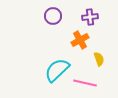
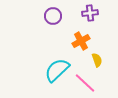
purple cross: moved 4 px up
orange cross: moved 1 px right, 1 px down
yellow semicircle: moved 2 px left, 1 px down
pink line: rotated 30 degrees clockwise
